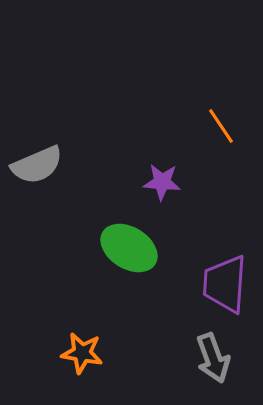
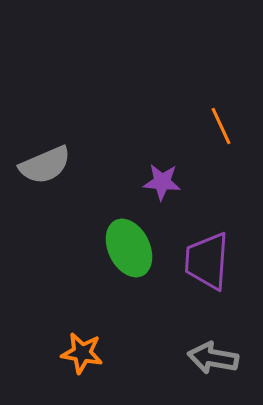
orange line: rotated 9 degrees clockwise
gray semicircle: moved 8 px right
green ellipse: rotated 32 degrees clockwise
purple trapezoid: moved 18 px left, 23 px up
gray arrow: rotated 120 degrees clockwise
